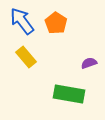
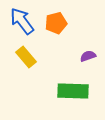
orange pentagon: rotated 25 degrees clockwise
purple semicircle: moved 1 px left, 7 px up
green rectangle: moved 4 px right, 3 px up; rotated 8 degrees counterclockwise
